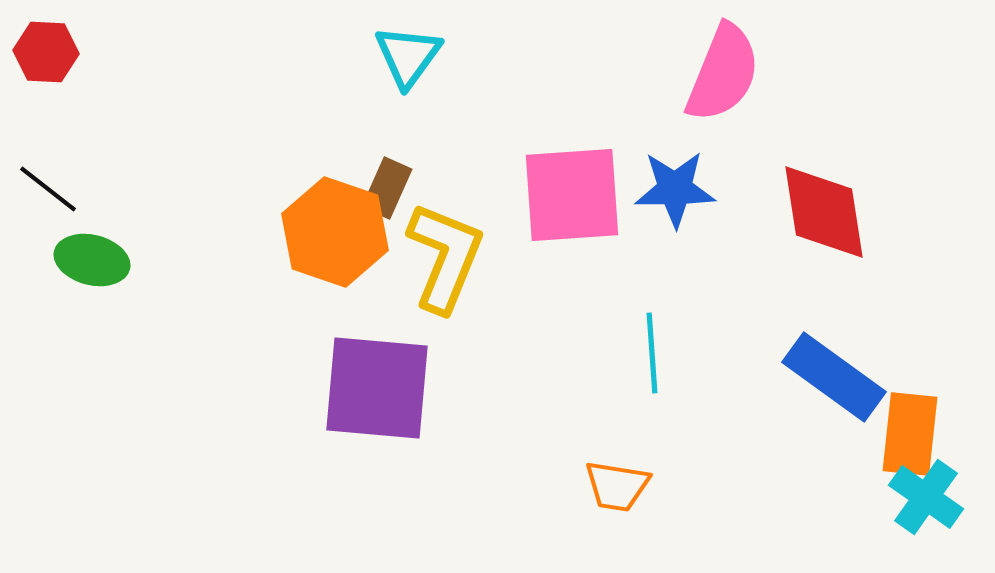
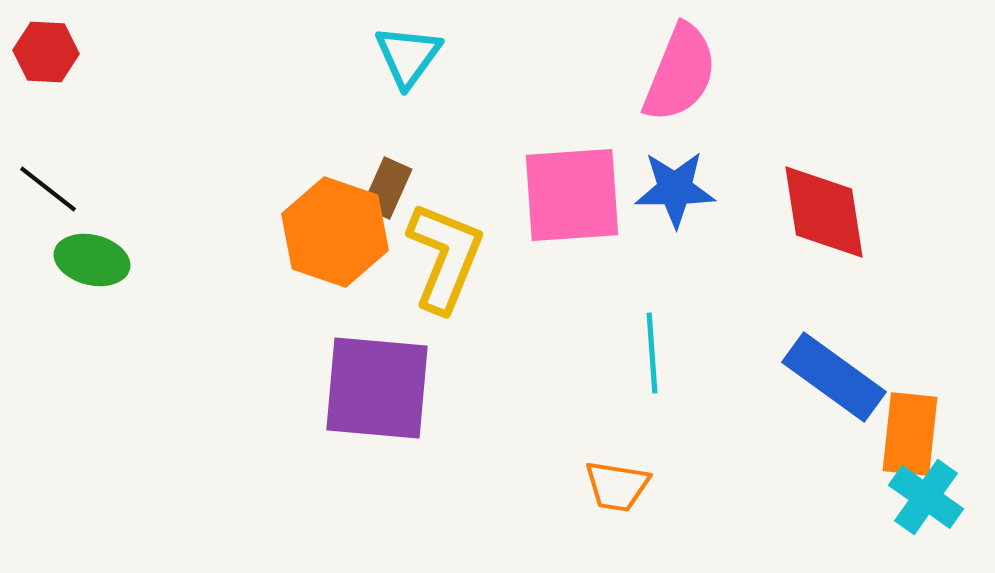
pink semicircle: moved 43 px left
